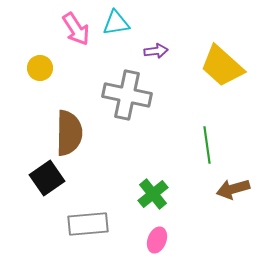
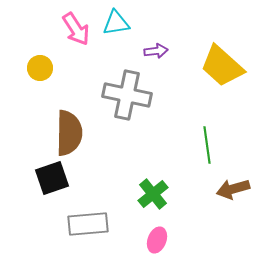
black square: moved 5 px right; rotated 16 degrees clockwise
